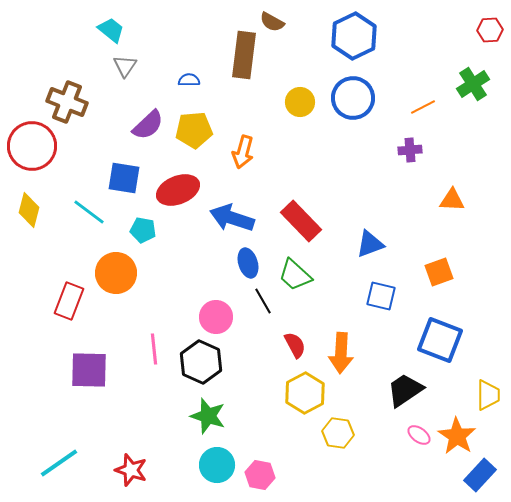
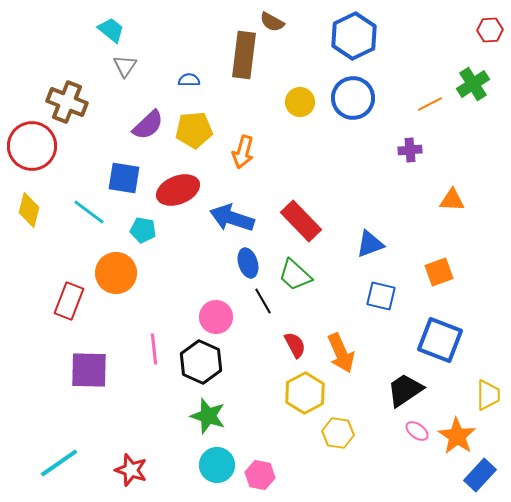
orange line at (423, 107): moved 7 px right, 3 px up
orange arrow at (341, 353): rotated 27 degrees counterclockwise
pink ellipse at (419, 435): moved 2 px left, 4 px up
